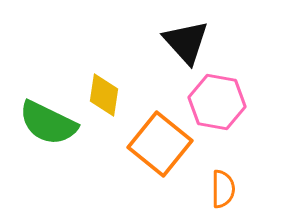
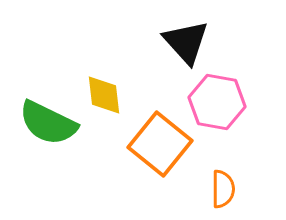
yellow diamond: rotated 15 degrees counterclockwise
